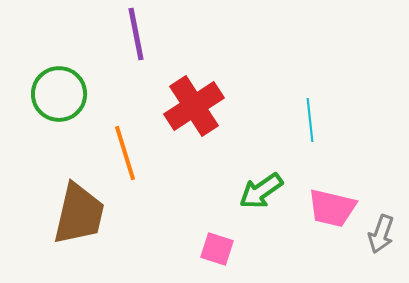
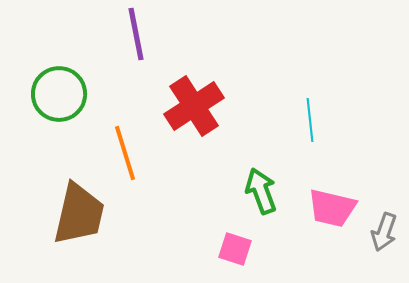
green arrow: rotated 105 degrees clockwise
gray arrow: moved 3 px right, 2 px up
pink square: moved 18 px right
